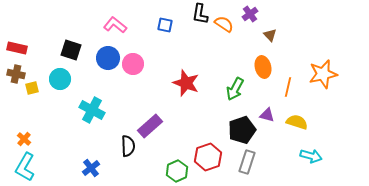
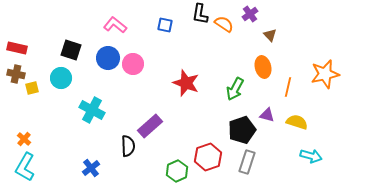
orange star: moved 2 px right
cyan circle: moved 1 px right, 1 px up
